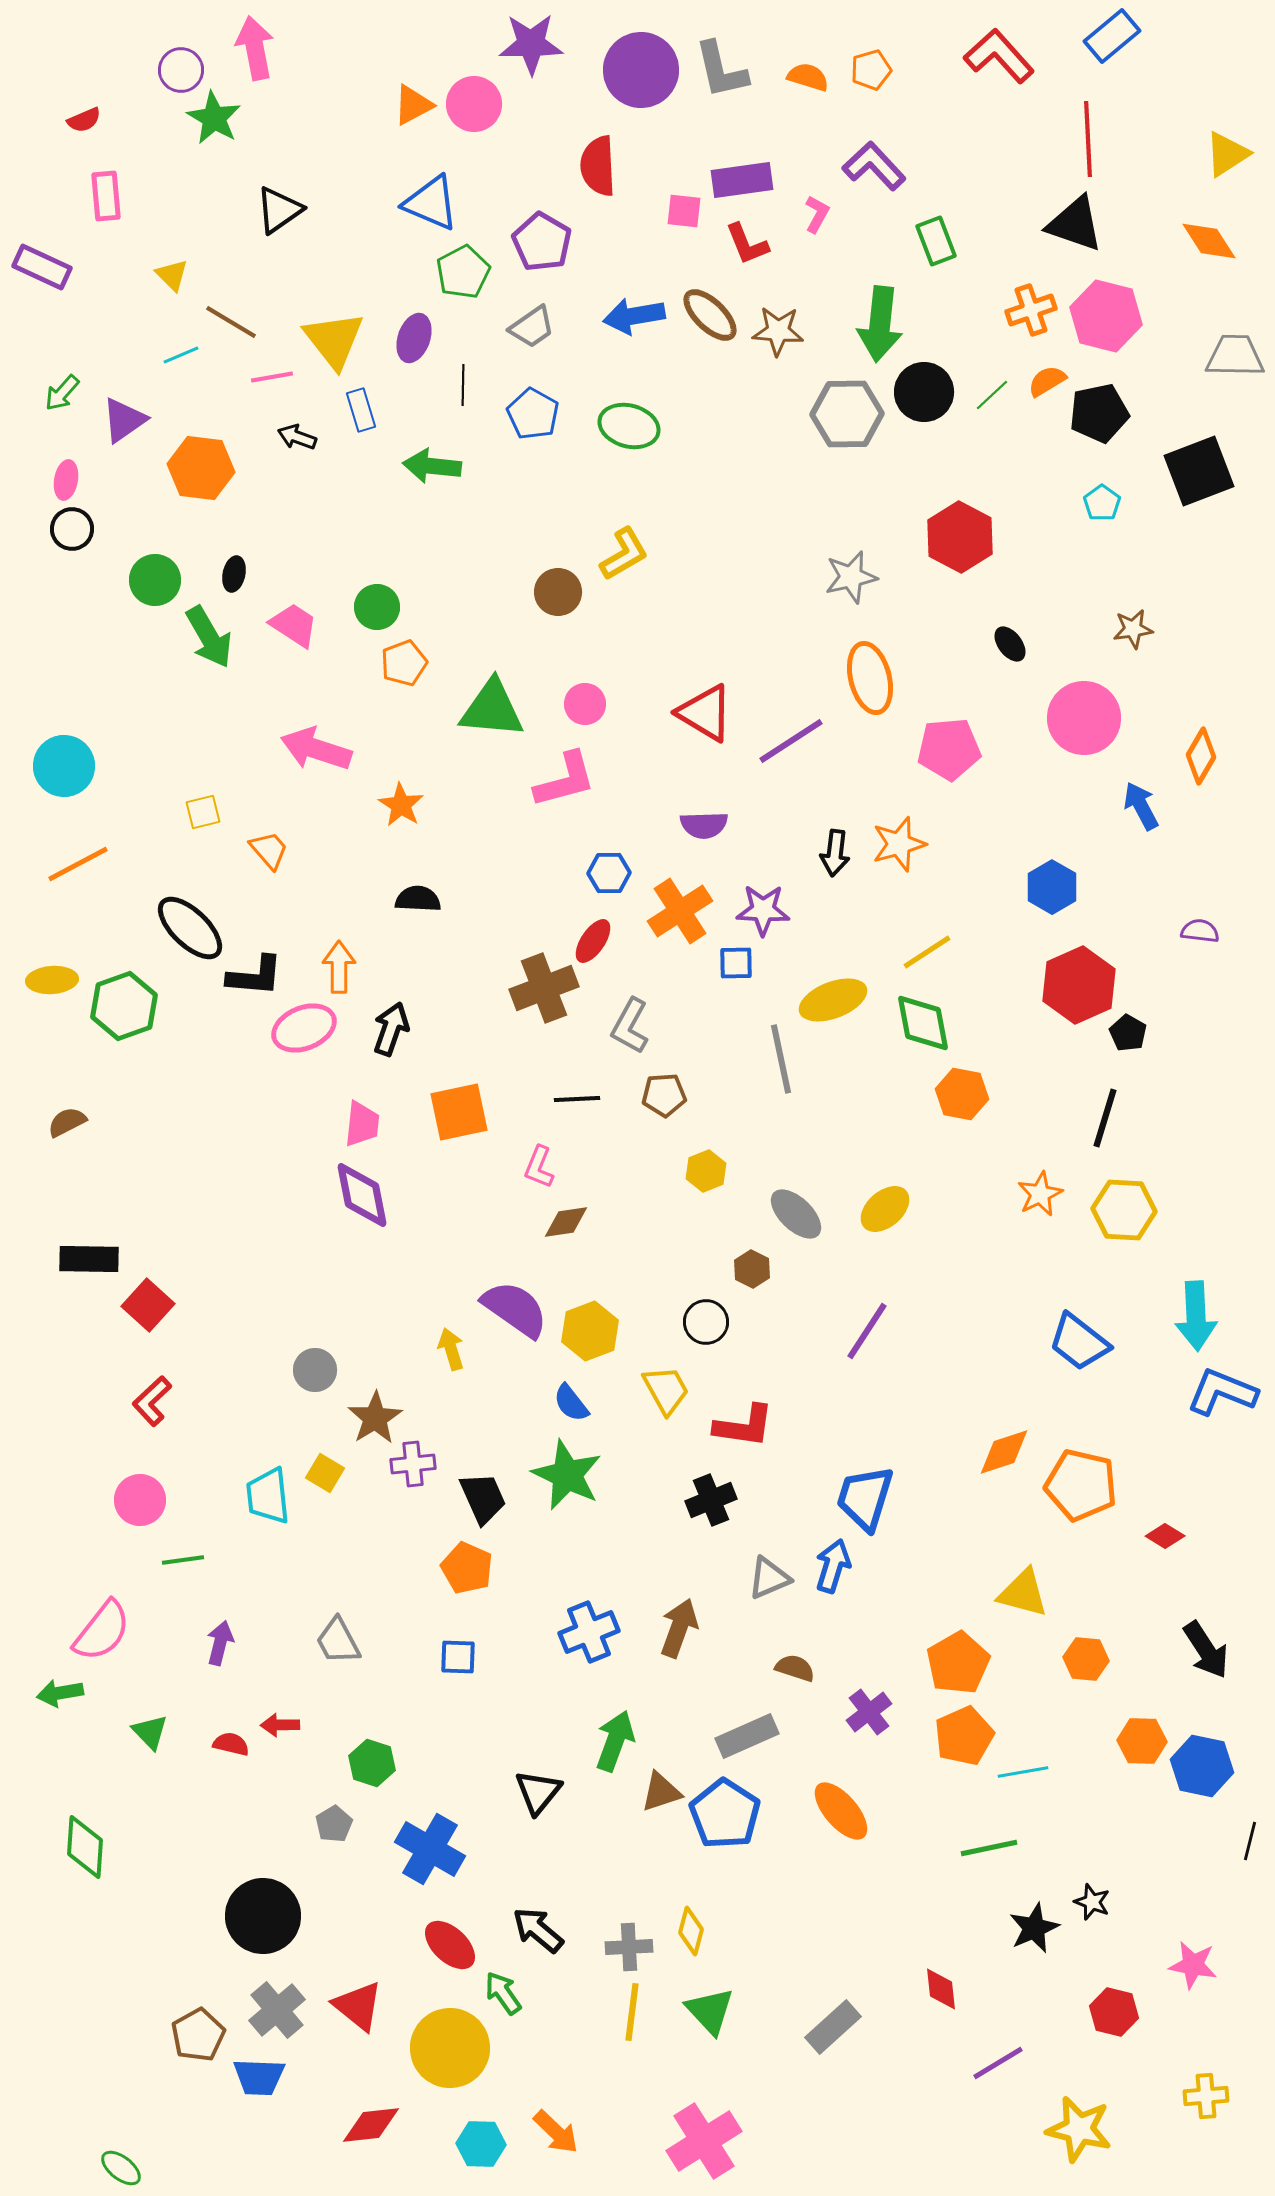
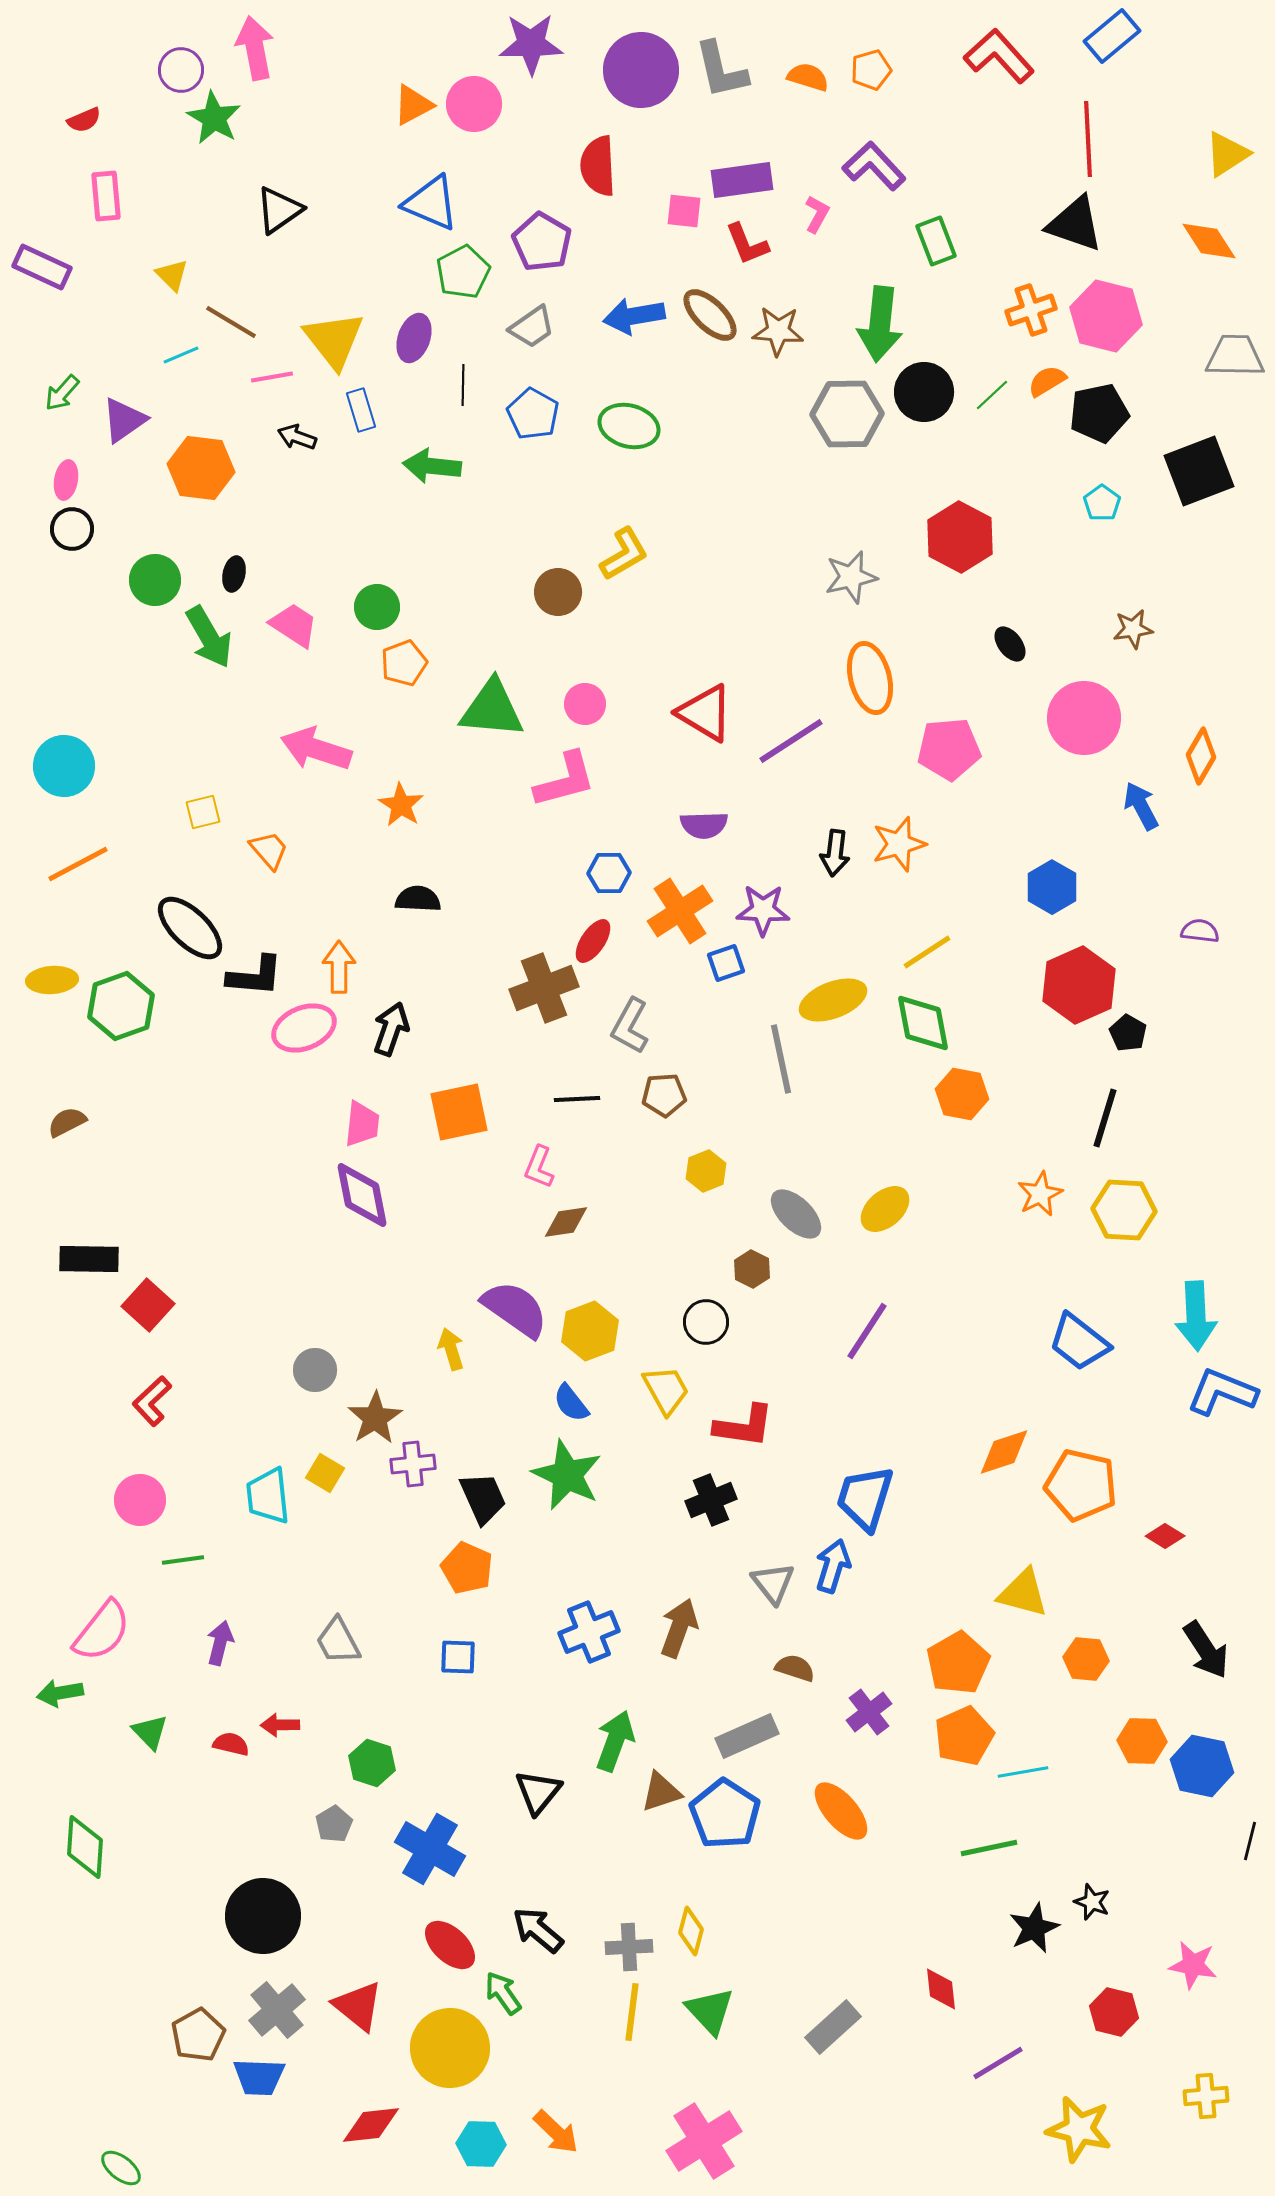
blue square at (736, 963): moved 10 px left; rotated 18 degrees counterclockwise
green hexagon at (124, 1006): moved 3 px left
gray triangle at (769, 1578): moved 4 px right, 5 px down; rotated 45 degrees counterclockwise
